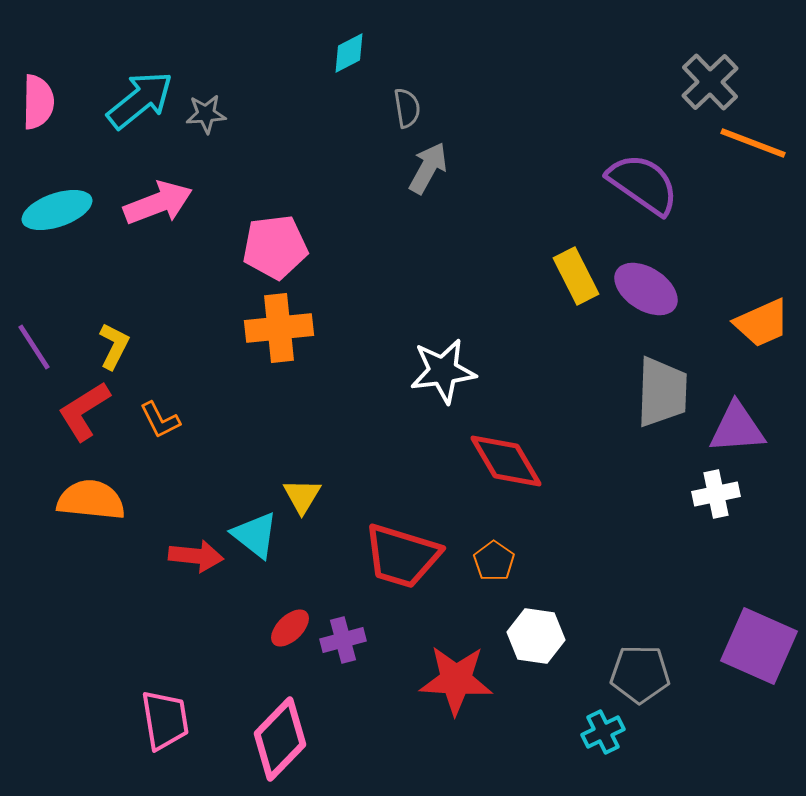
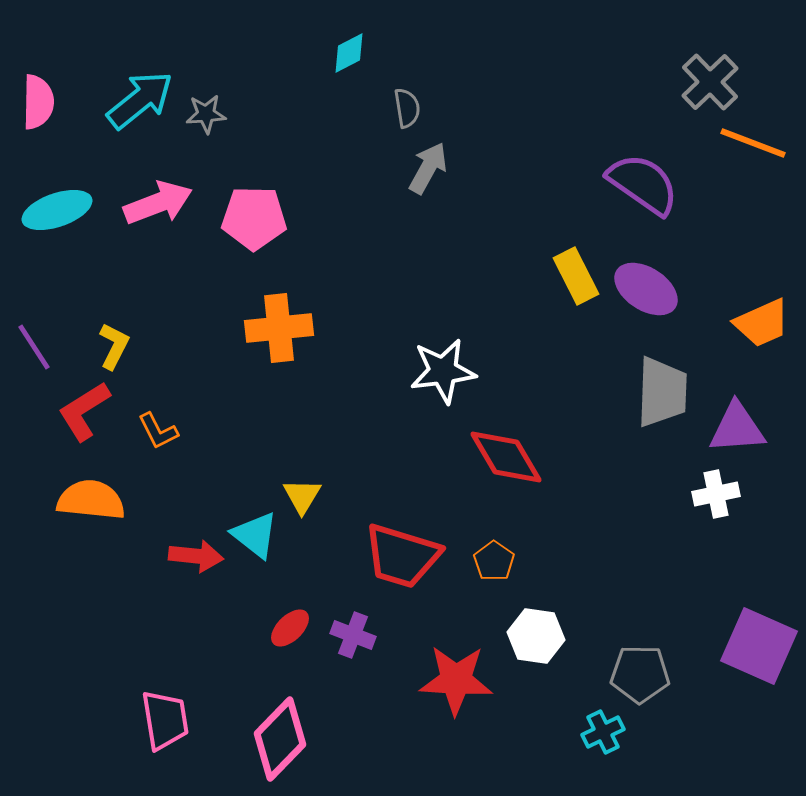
pink pentagon: moved 21 px left, 29 px up; rotated 8 degrees clockwise
orange L-shape: moved 2 px left, 11 px down
red diamond: moved 4 px up
purple cross: moved 10 px right, 5 px up; rotated 36 degrees clockwise
